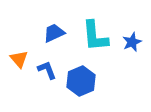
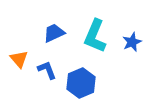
cyan L-shape: rotated 28 degrees clockwise
blue hexagon: moved 2 px down
